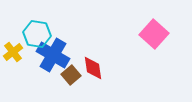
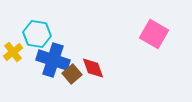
pink square: rotated 12 degrees counterclockwise
blue cross: moved 5 px down; rotated 12 degrees counterclockwise
red diamond: rotated 10 degrees counterclockwise
brown square: moved 1 px right, 1 px up
